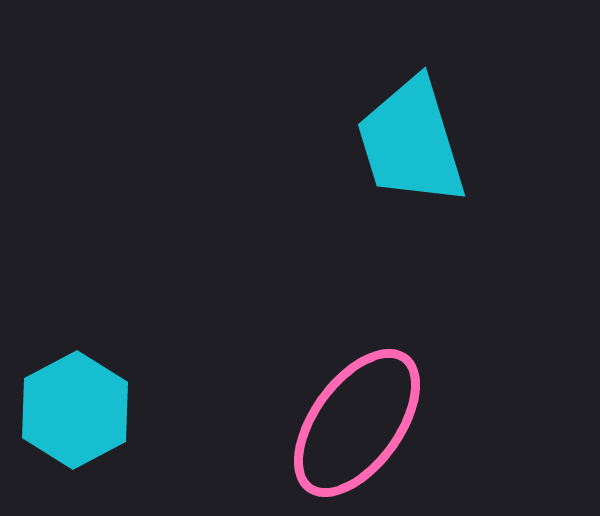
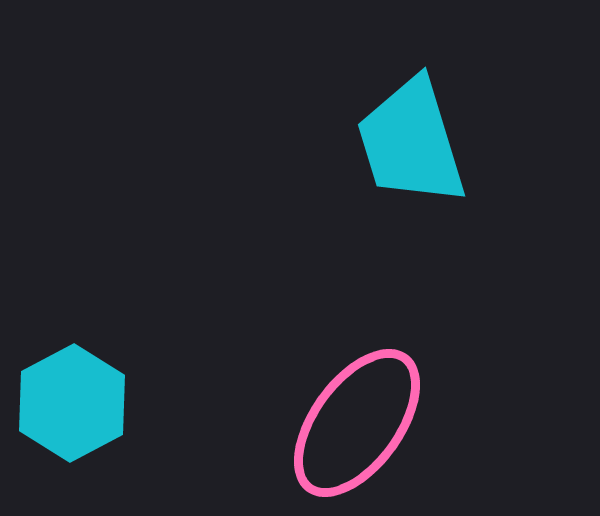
cyan hexagon: moved 3 px left, 7 px up
